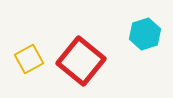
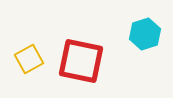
red square: rotated 27 degrees counterclockwise
